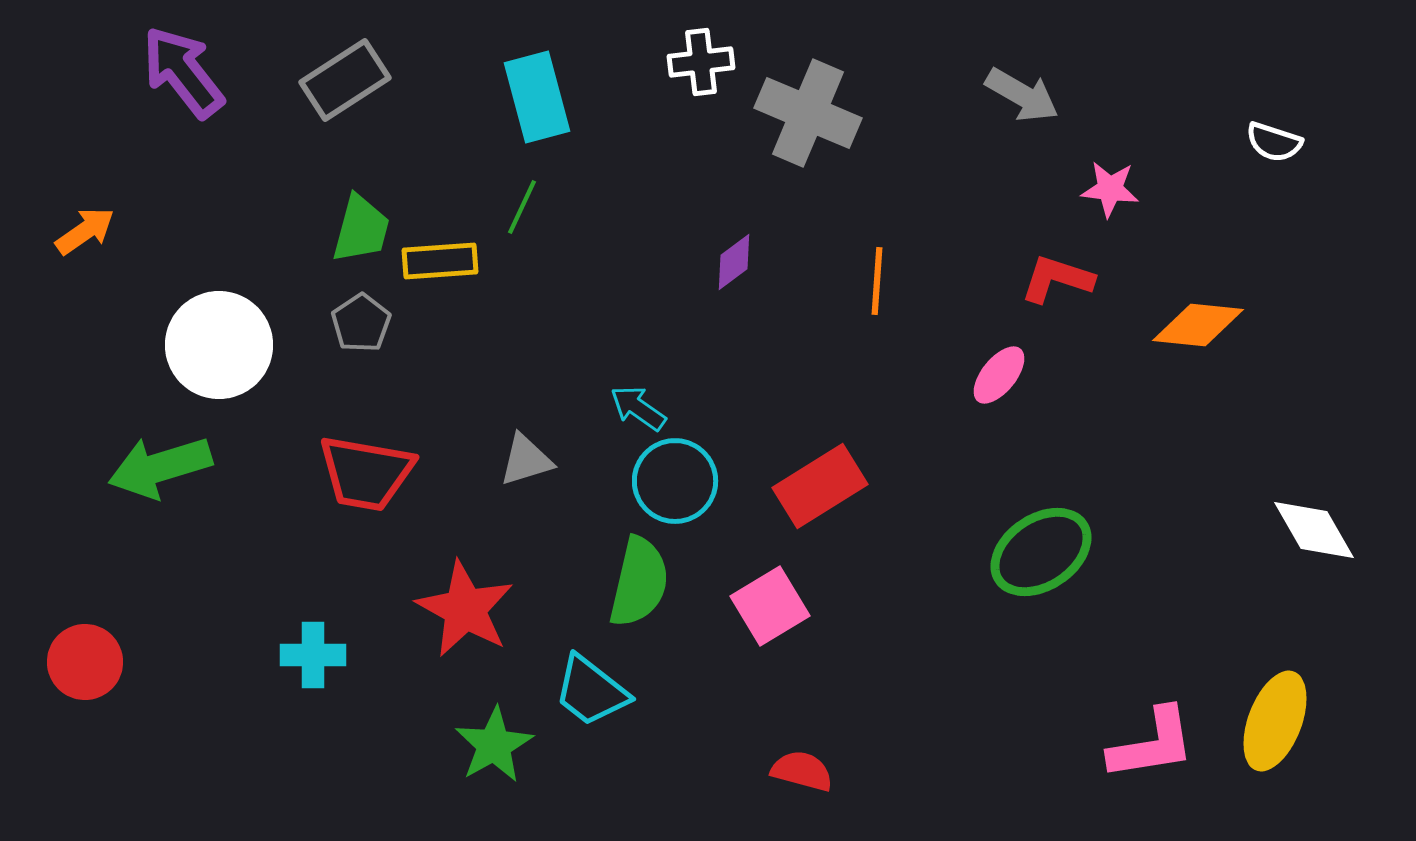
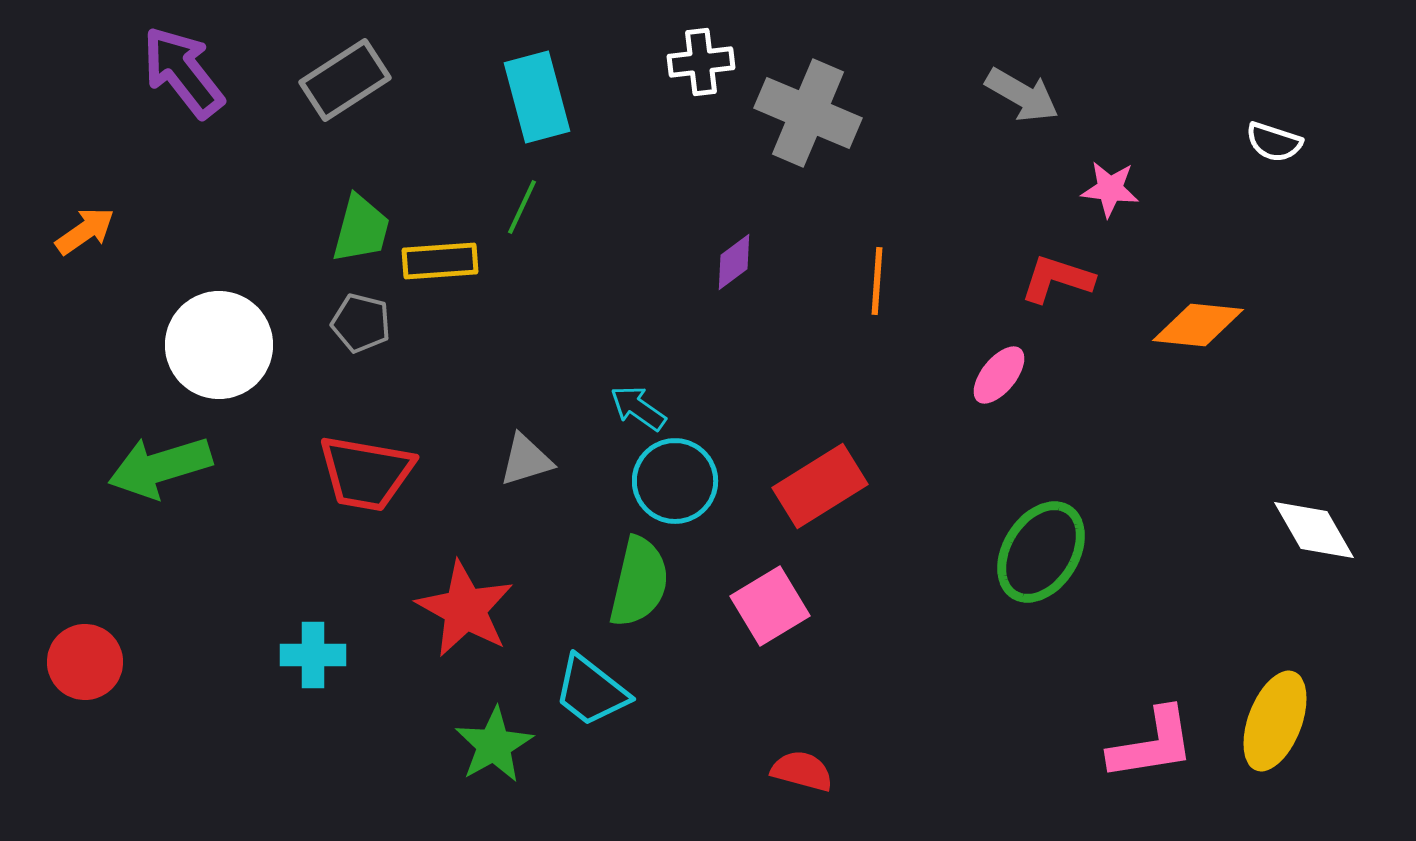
gray pentagon: rotated 24 degrees counterclockwise
green ellipse: rotated 24 degrees counterclockwise
